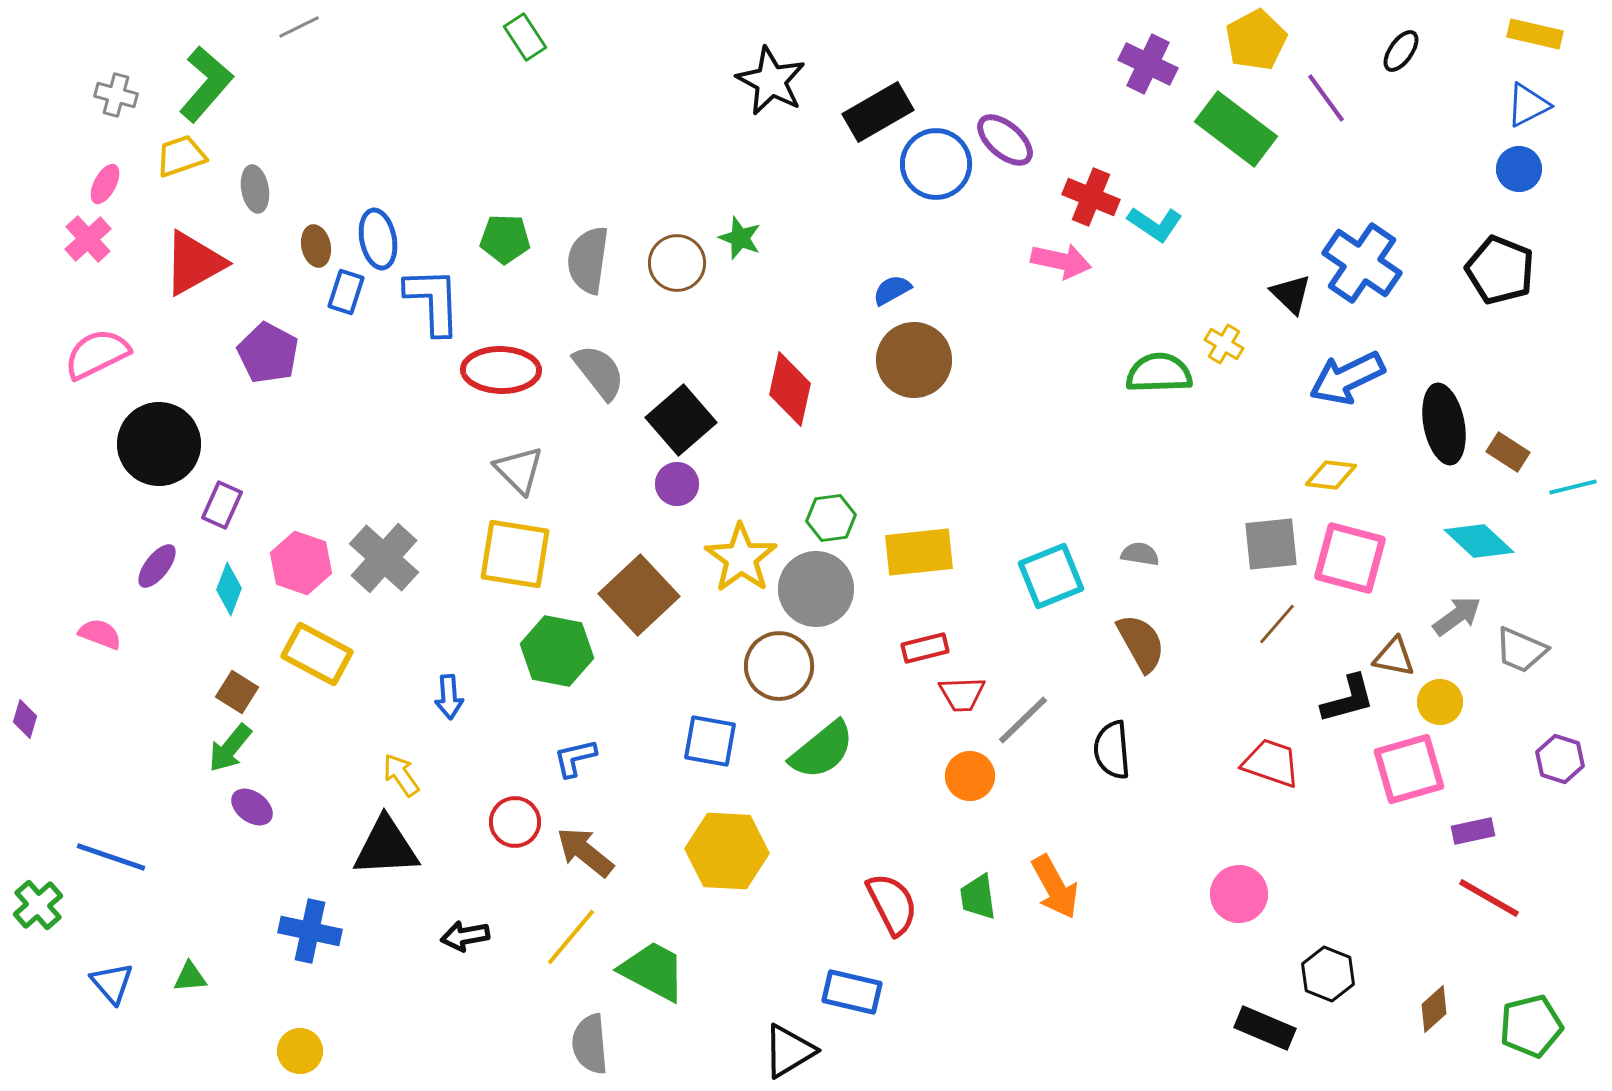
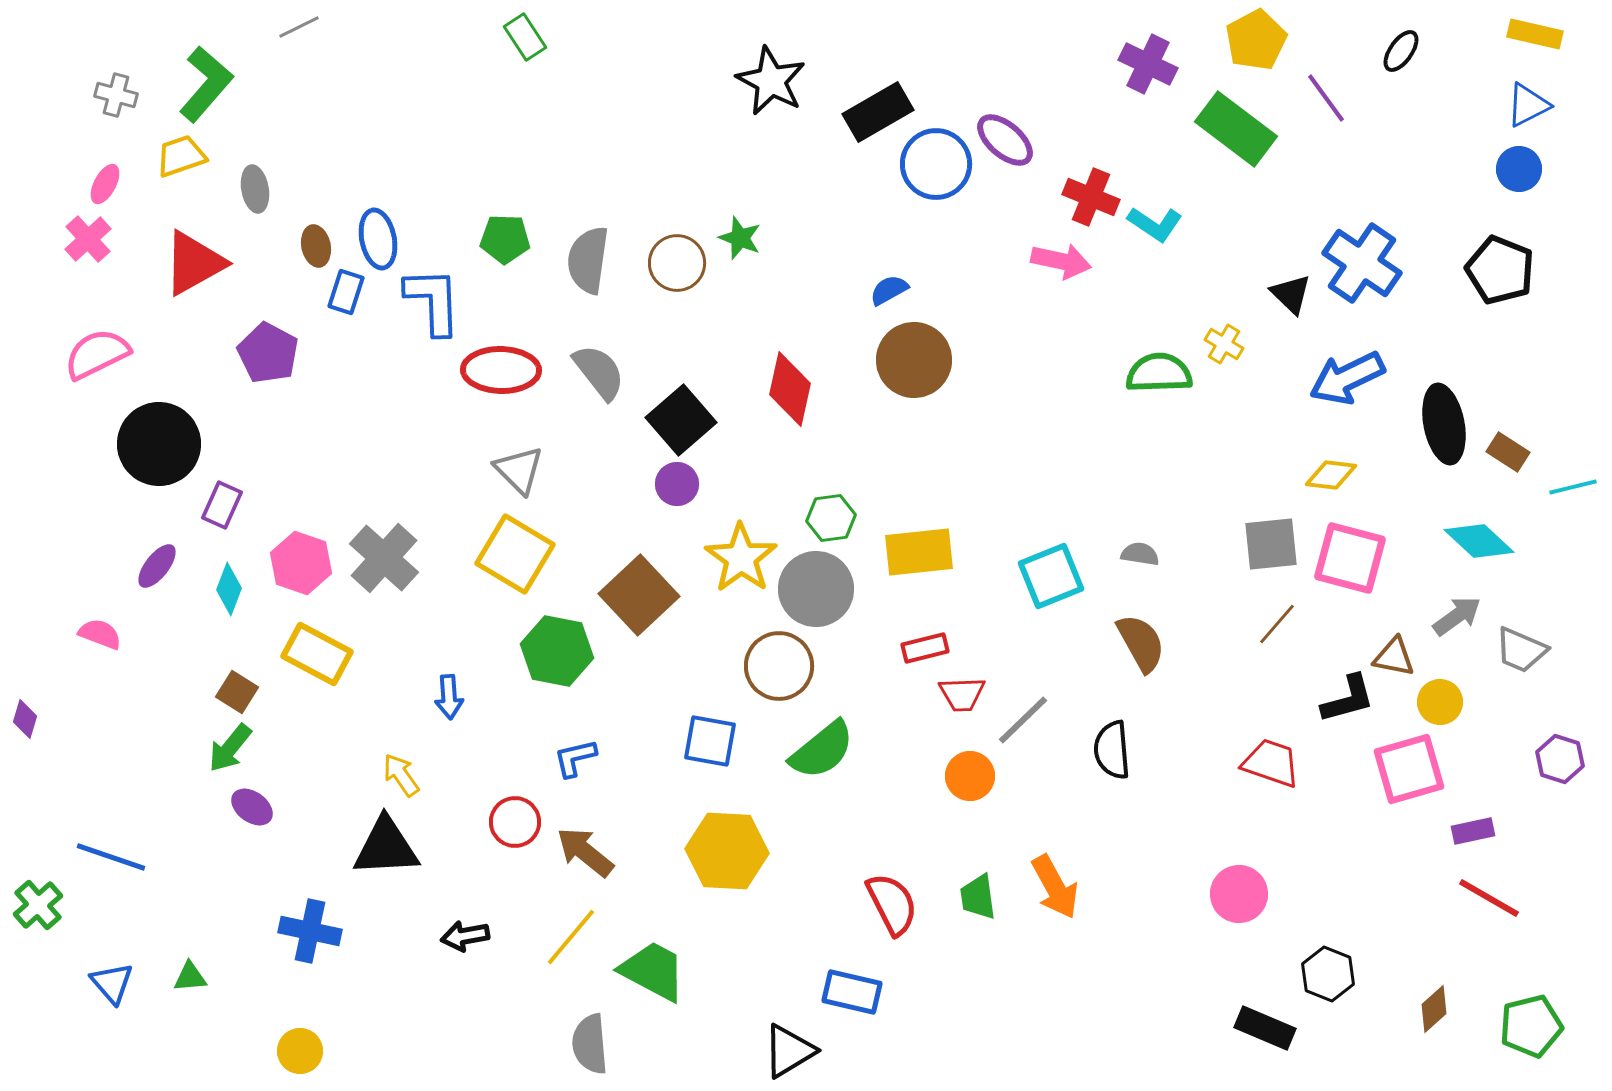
blue semicircle at (892, 290): moved 3 px left
yellow square at (515, 554): rotated 22 degrees clockwise
